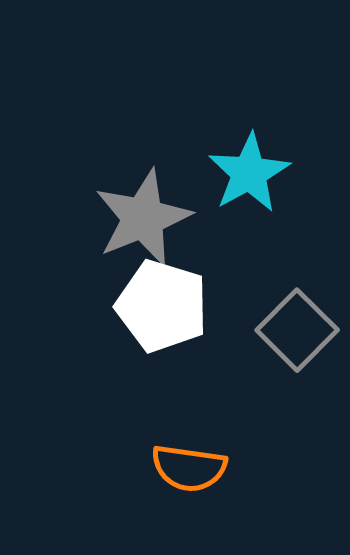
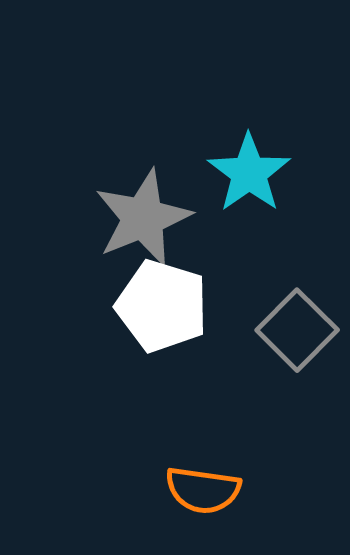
cyan star: rotated 6 degrees counterclockwise
orange semicircle: moved 14 px right, 22 px down
